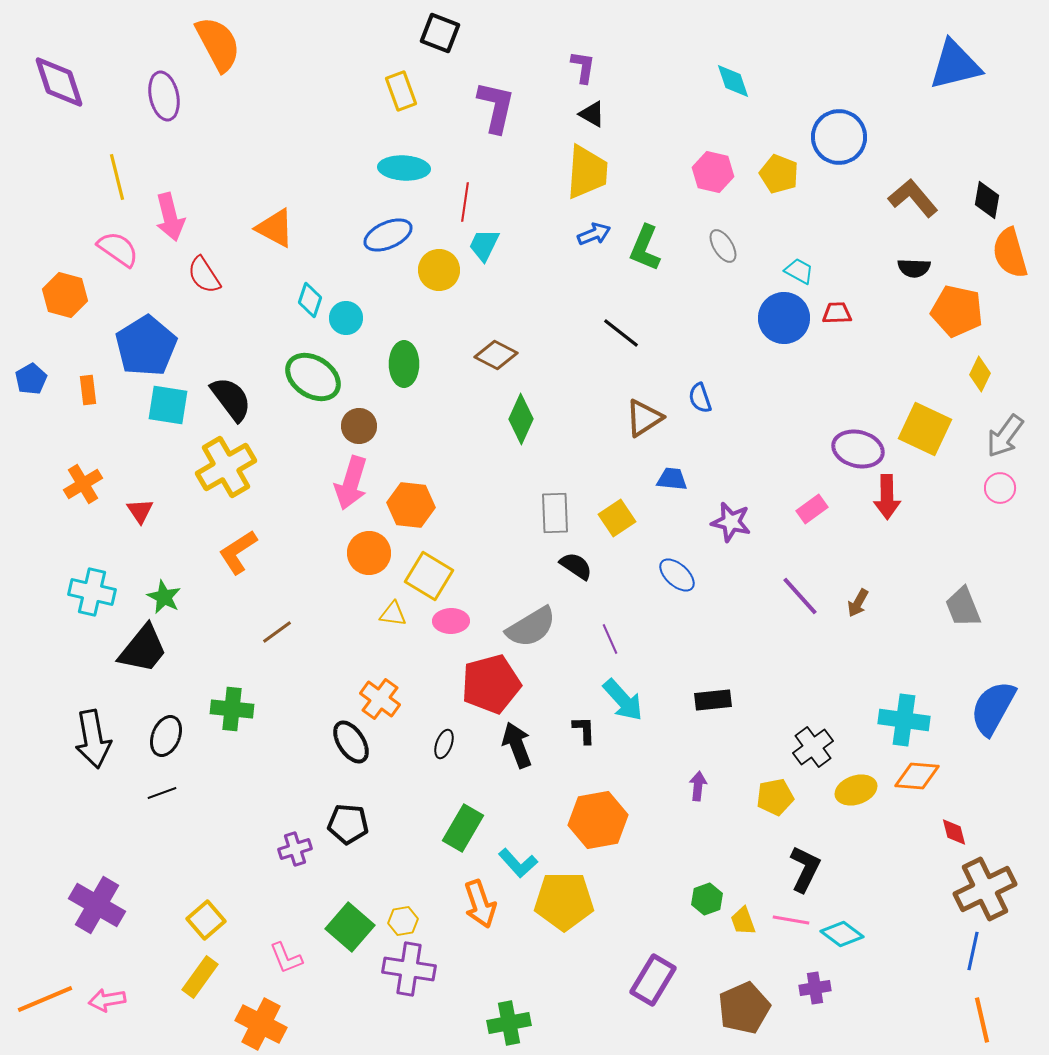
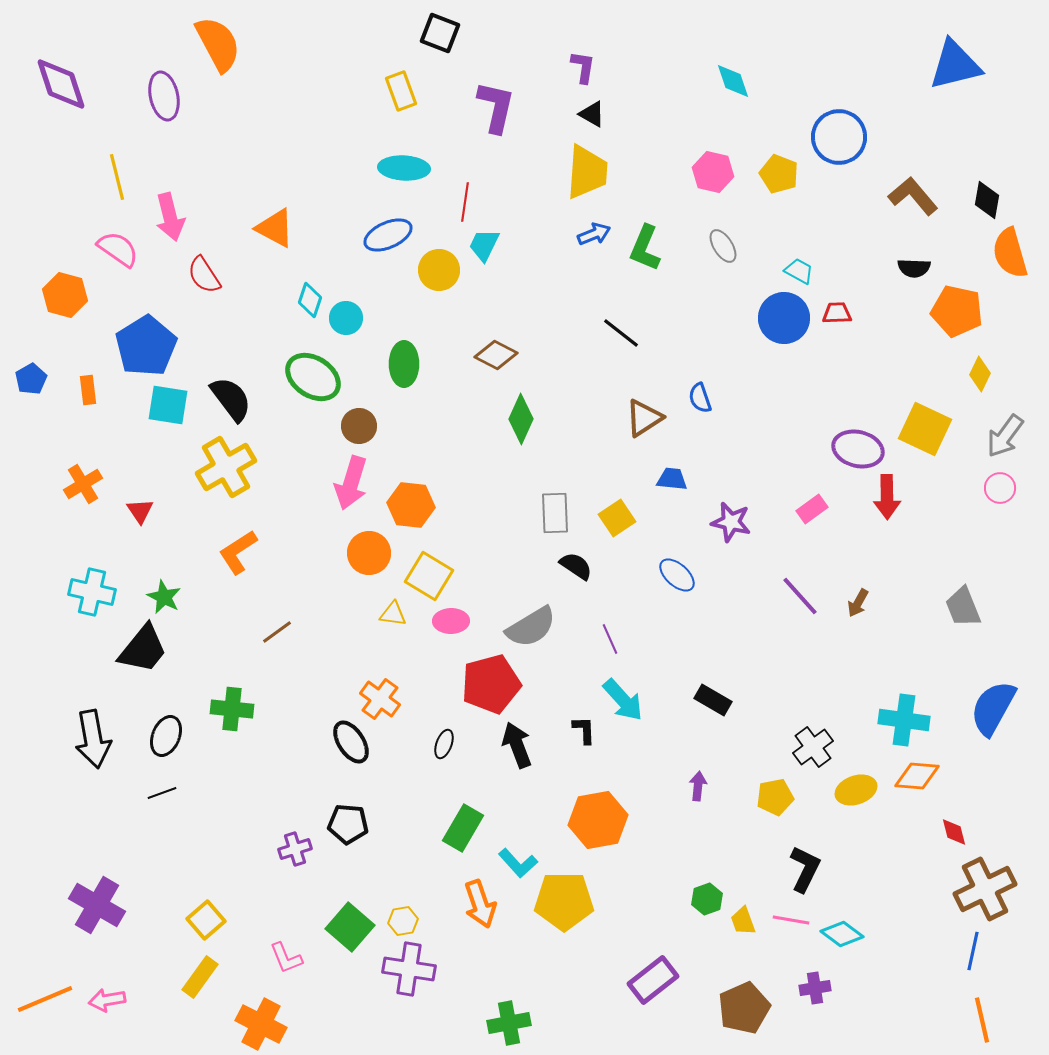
purple diamond at (59, 82): moved 2 px right, 2 px down
brown L-shape at (913, 198): moved 2 px up
black rectangle at (713, 700): rotated 36 degrees clockwise
purple rectangle at (653, 980): rotated 21 degrees clockwise
